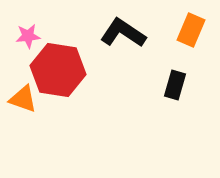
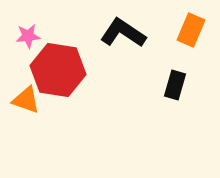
orange triangle: moved 3 px right, 1 px down
